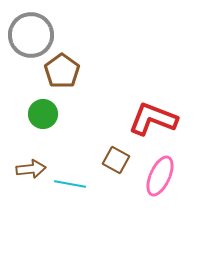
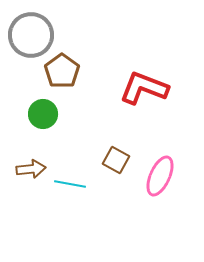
red L-shape: moved 9 px left, 31 px up
